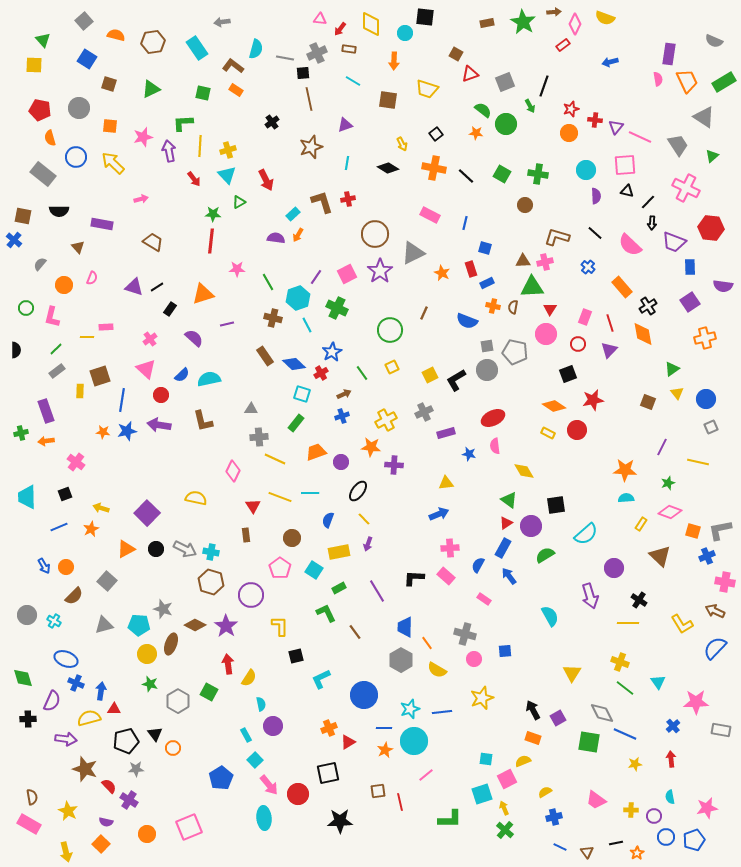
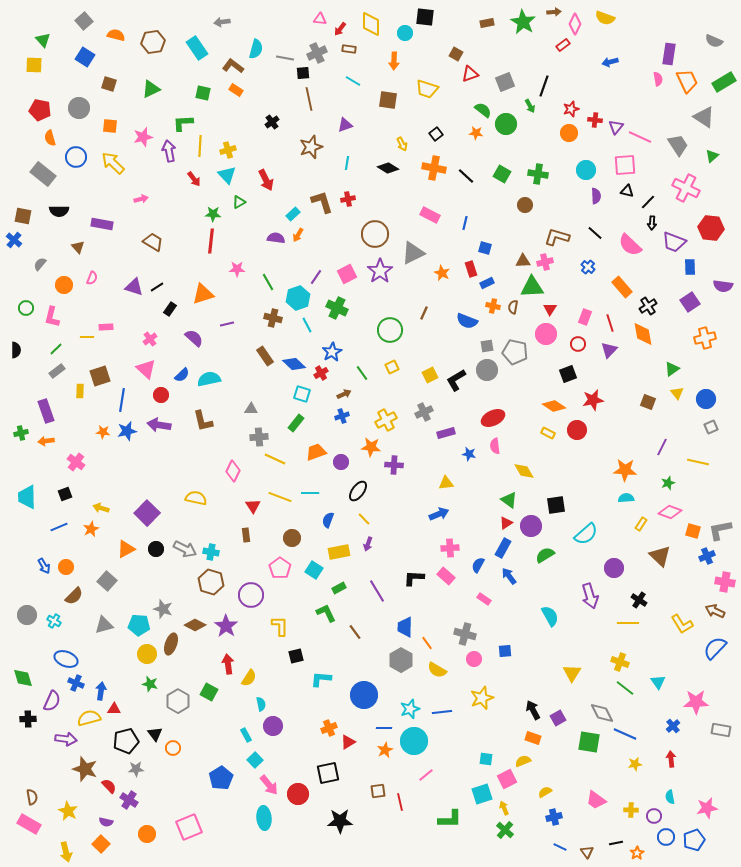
blue square at (87, 59): moved 2 px left, 2 px up
cyan L-shape at (321, 679): rotated 30 degrees clockwise
